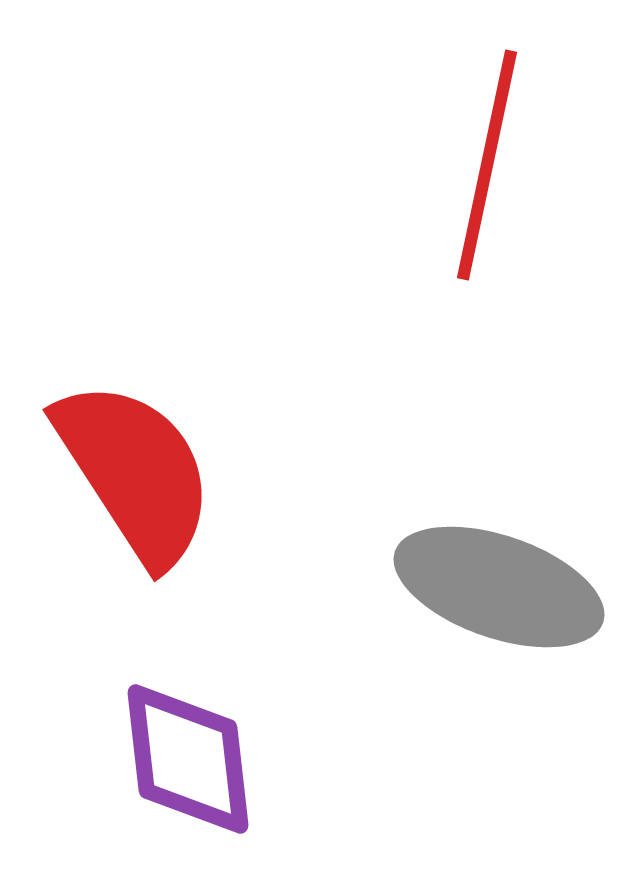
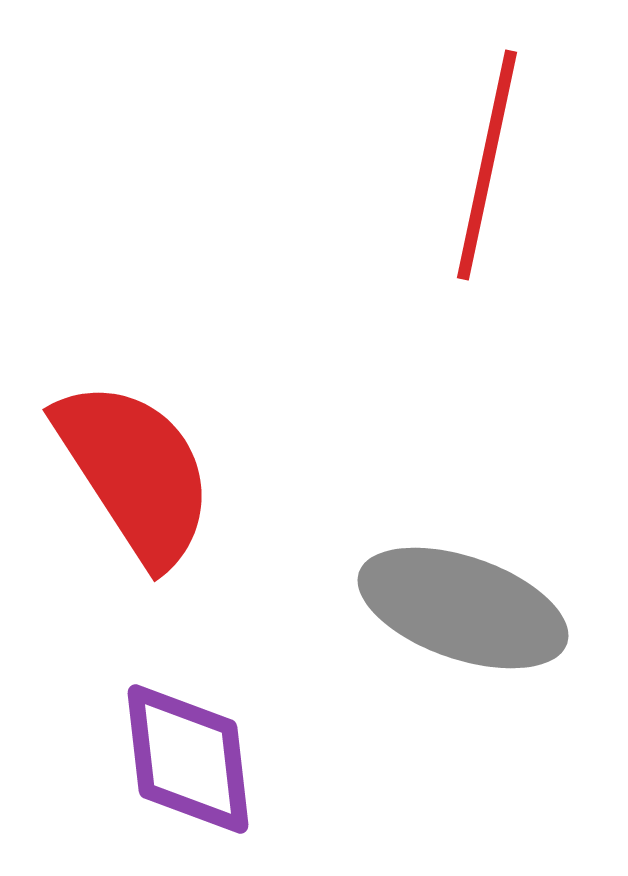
gray ellipse: moved 36 px left, 21 px down
